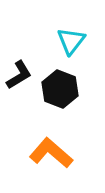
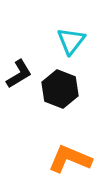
black L-shape: moved 1 px up
orange L-shape: moved 19 px right, 6 px down; rotated 18 degrees counterclockwise
